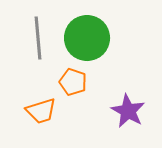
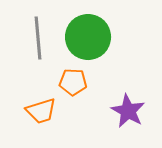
green circle: moved 1 px right, 1 px up
orange pentagon: rotated 16 degrees counterclockwise
